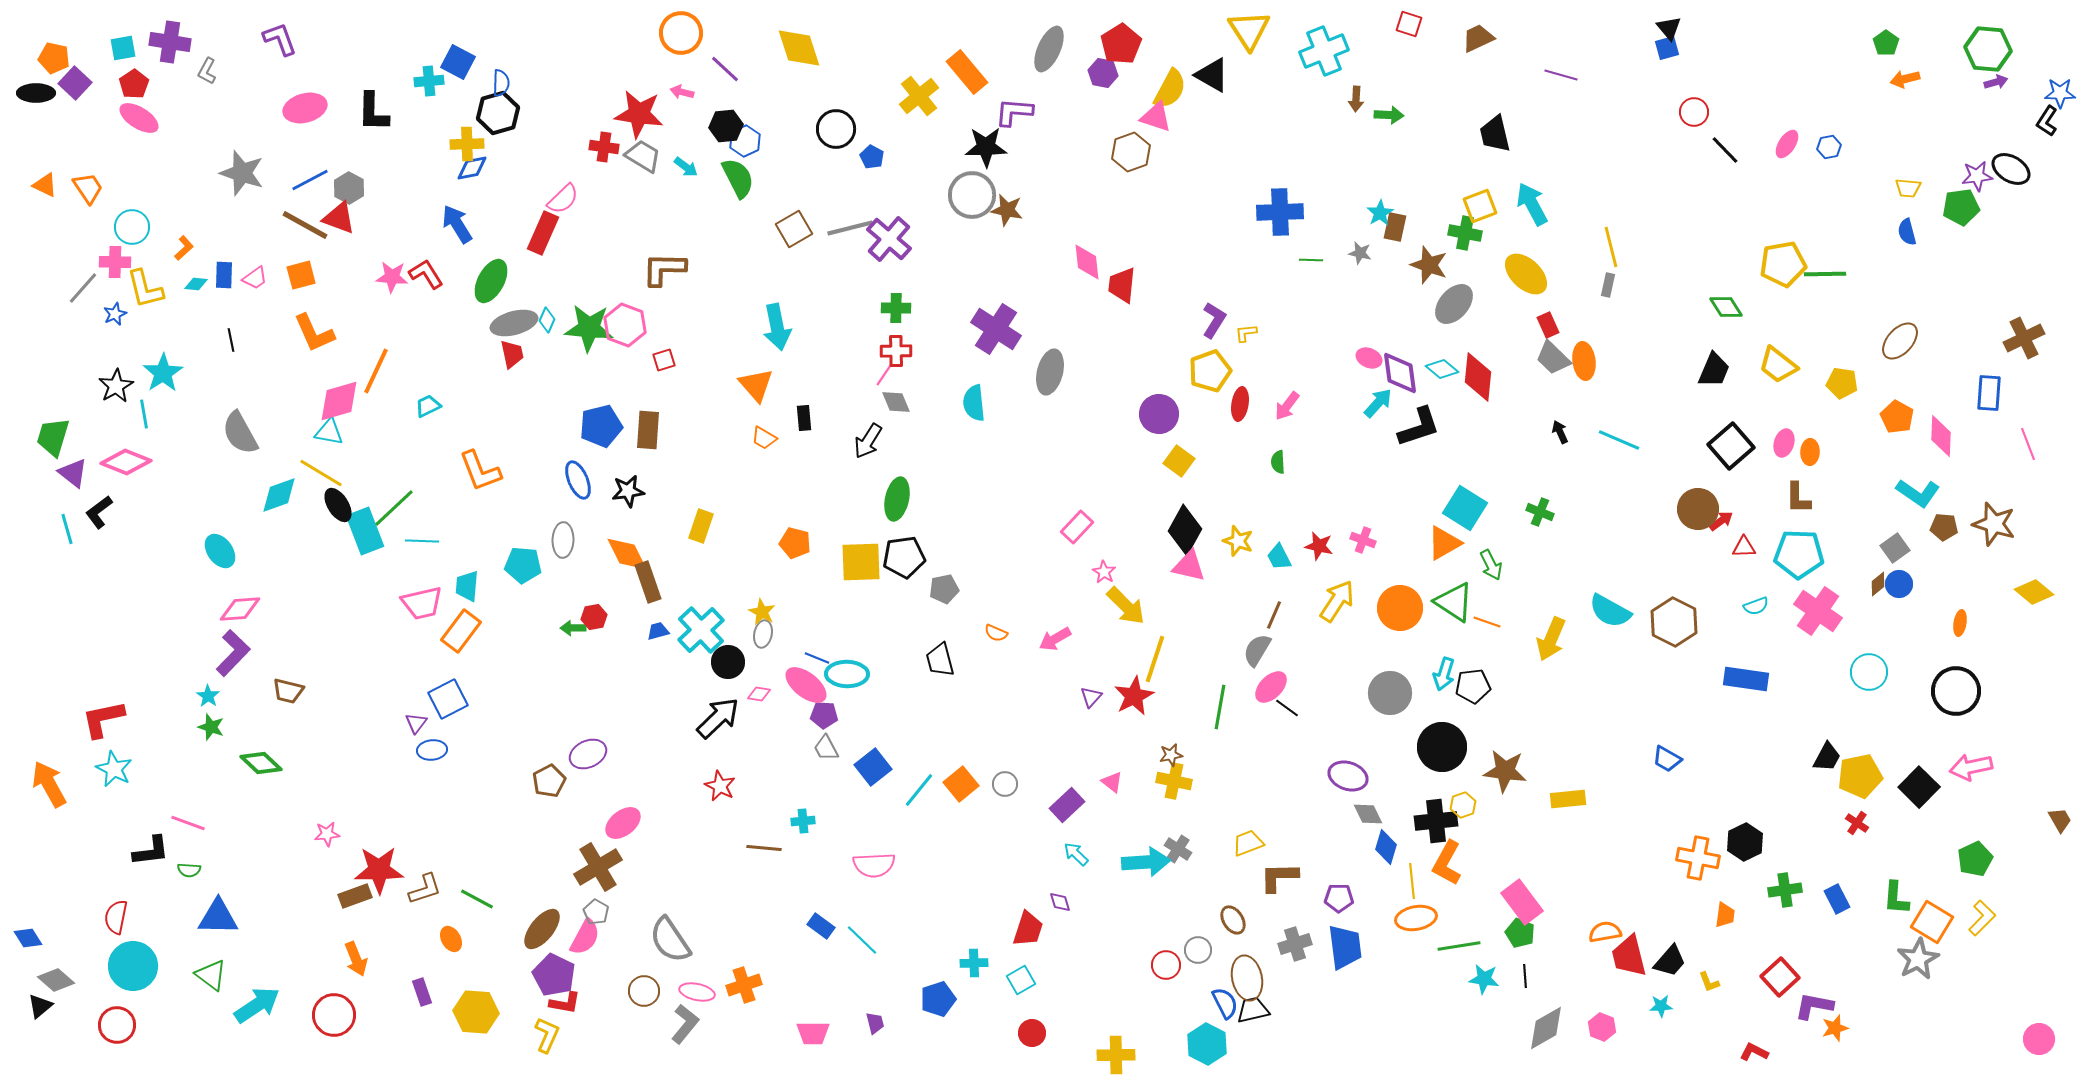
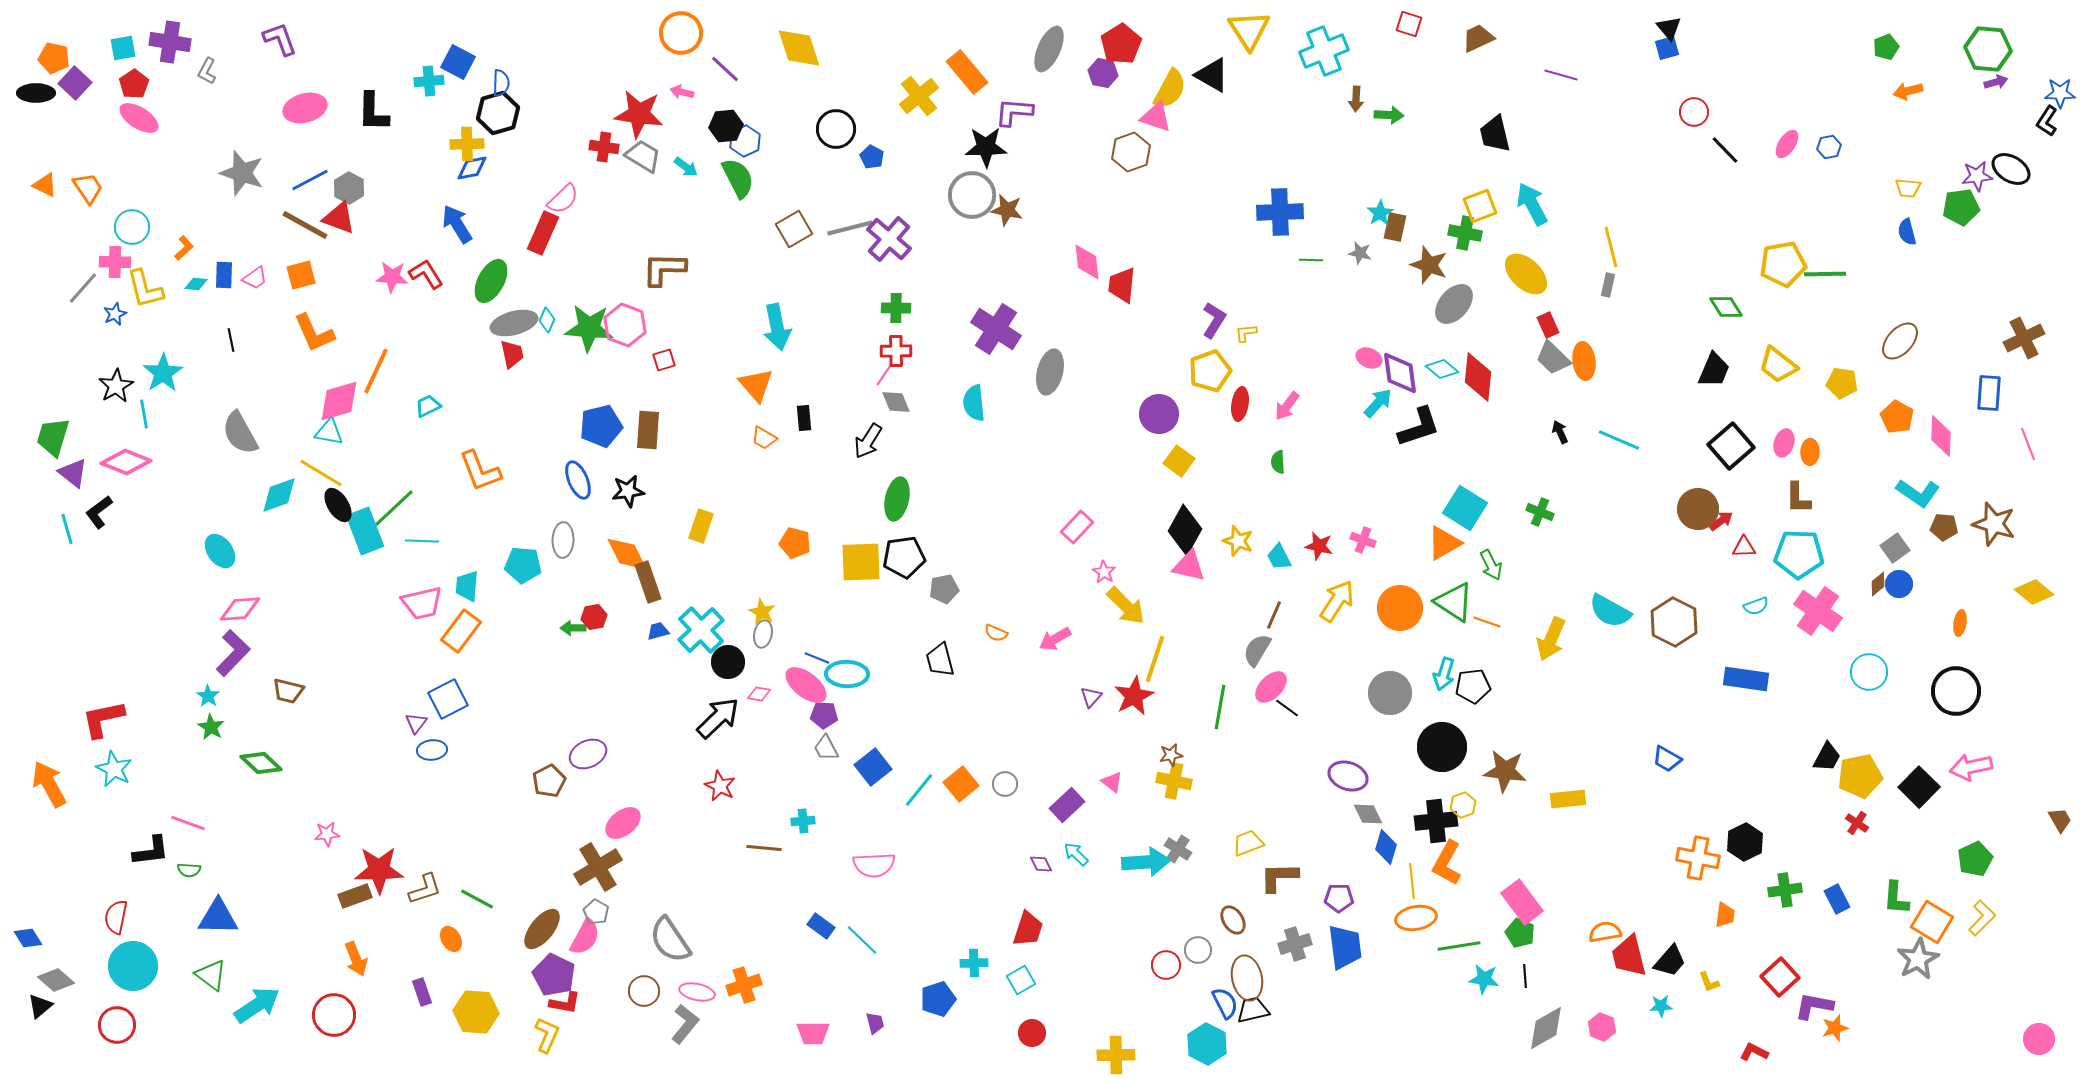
green pentagon at (1886, 43): moved 4 px down; rotated 15 degrees clockwise
orange arrow at (1905, 79): moved 3 px right, 12 px down
green star at (211, 727): rotated 12 degrees clockwise
purple diamond at (1060, 902): moved 19 px left, 38 px up; rotated 10 degrees counterclockwise
